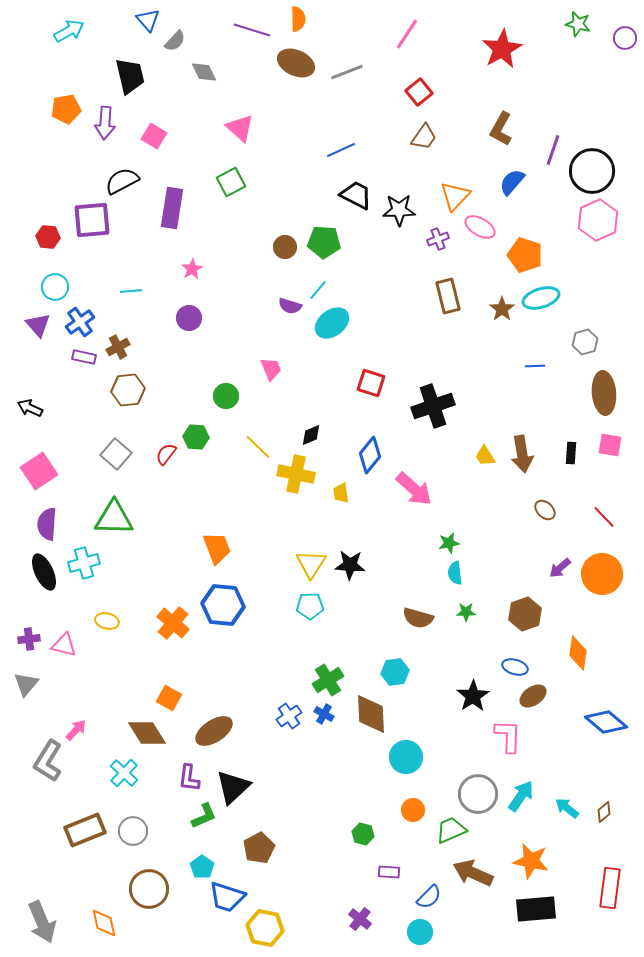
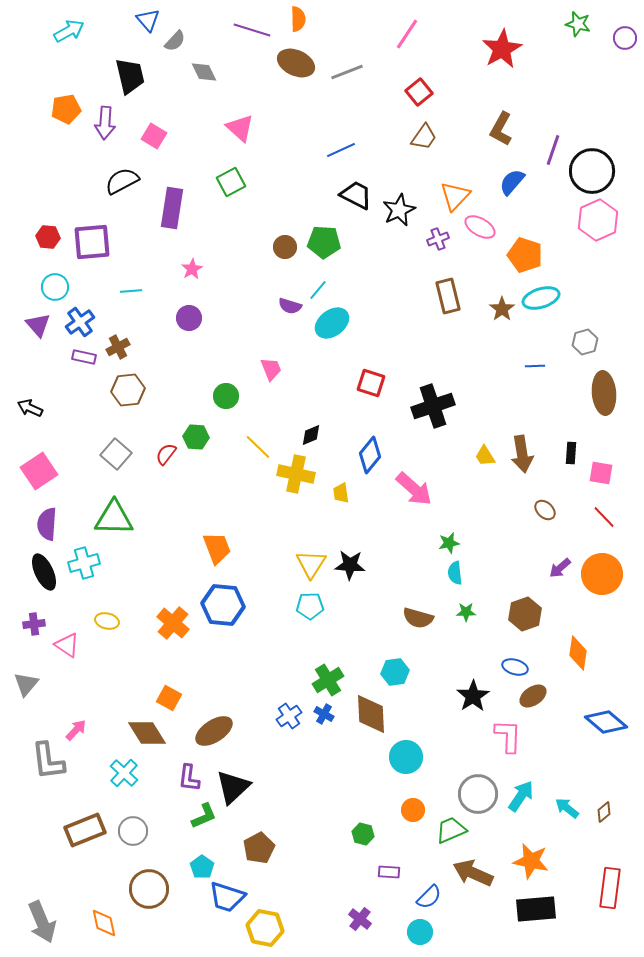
black star at (399, 210): rotated 24 degrees counterclockwise
purple square at (92, 220): moved 22 px down
pink square at (610, 445): moved 9 px left, 28 px down
purple cross at (29, 639): moved 5 px right, 15 px up
pink triangle at (64, 645): moved 3 px right; rotated 20 degrees clockwise
gray L-shape at (48, 761): rotated 39 degrees counterclockwise
